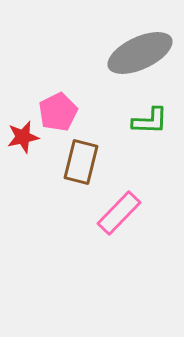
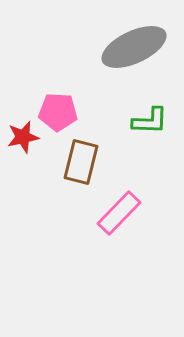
gray ellipse: moved 6 px left, 6 px up
pink pentagon: rotated 30 degrees clockwise
